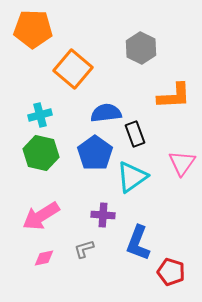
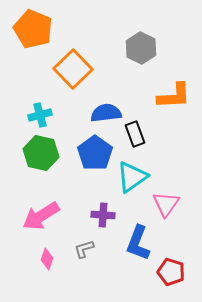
orange pentagon: rotated 21 degrees clockwise
orange square: rotated 6 degrees clockwise
pink triangle: moved 16 px left, 41 px down
pink diamond: moved 3 px right, 1 px down; rotated 60 degrees counterclockwise
